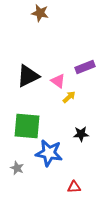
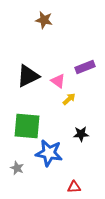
brown star: moved 4 px right, 7 px down
yellow arrow: moved 2 px down
